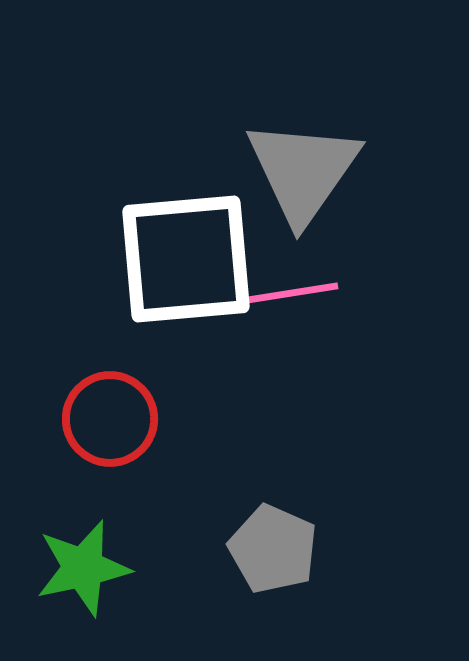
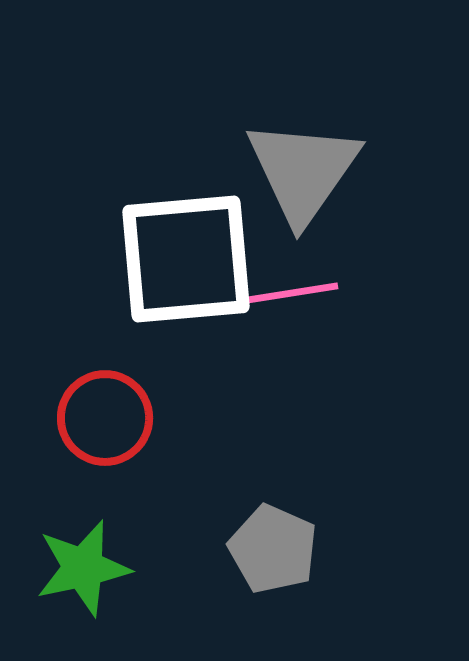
red circle: moved 5 px left, 1 px up
